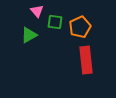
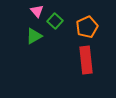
green square: moved 1 px up; rotated 35 degrees clockwise
orange pentagon: moved 7 px right
green triangle: moved 5 px right, 1 px down
